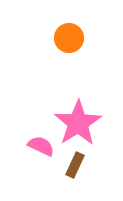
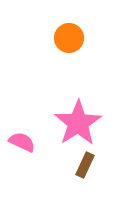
pink semicircle: moved 19 px left, 4 px up
brown rectangle: moved 10 px right
